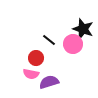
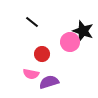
black star: moved 2 px down
black line: moved 17 px left, 18 px up
pink circle: moved 3 px left, 2 px up
red circle: moved 6 px right, 4 px up
